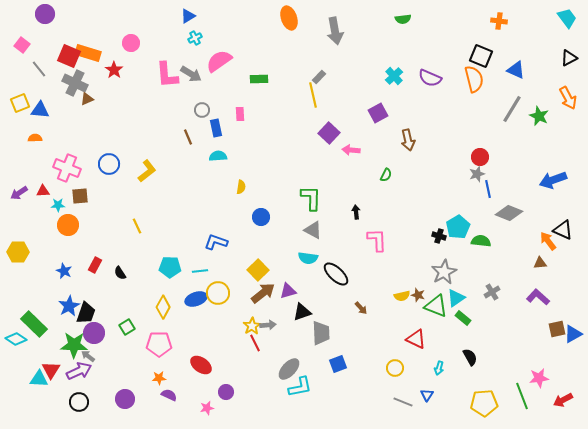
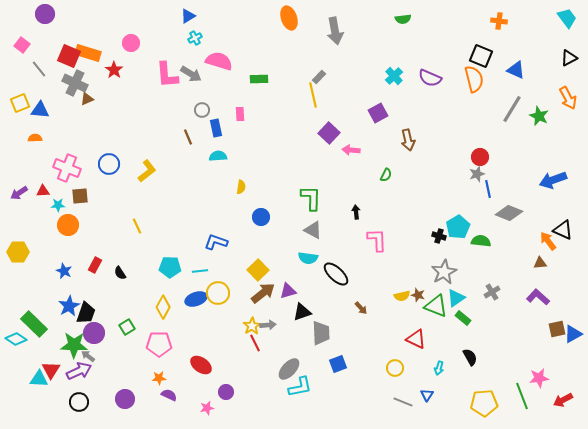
pink semicircle at (219, 61): rotated 52 degrees clockwise
